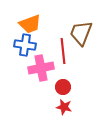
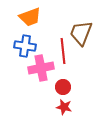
orange trapezoid: moved 7 px up
blue cross: moved 1 px down
